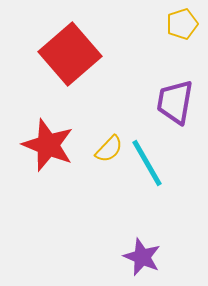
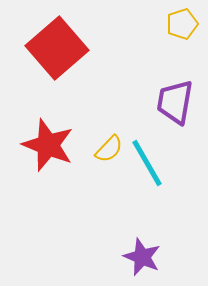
red square: moved 13 px left, 6 px up
